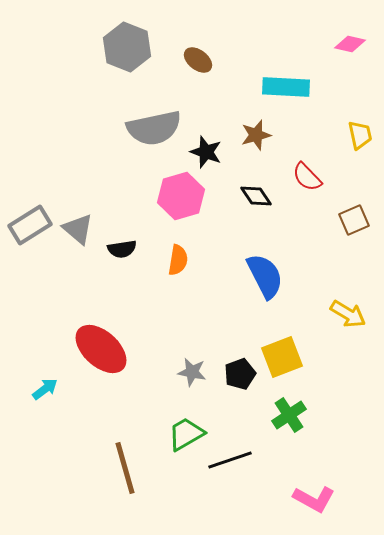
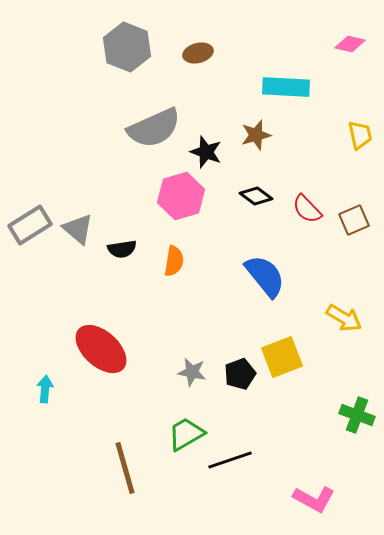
brown ellipse: moved 7 px up; rotated 52 degrees counterclockwise
gray semicircle: rotated 12 degrees counterclockwise
red semicircle: moved 32 px down
black diamond: rotated 20 degrees counterclockwise
orange semicircle: moved 4 px left, 1 px down
blue semicircle: rotated 12 degrees counterclockwise
yellow arrow: moved 4 px left, 4 px down
cyan arrow: rotated 48 degrees counterclockwise
green cross: moved 68 px right; rotated 36 degrees counterclockwise
